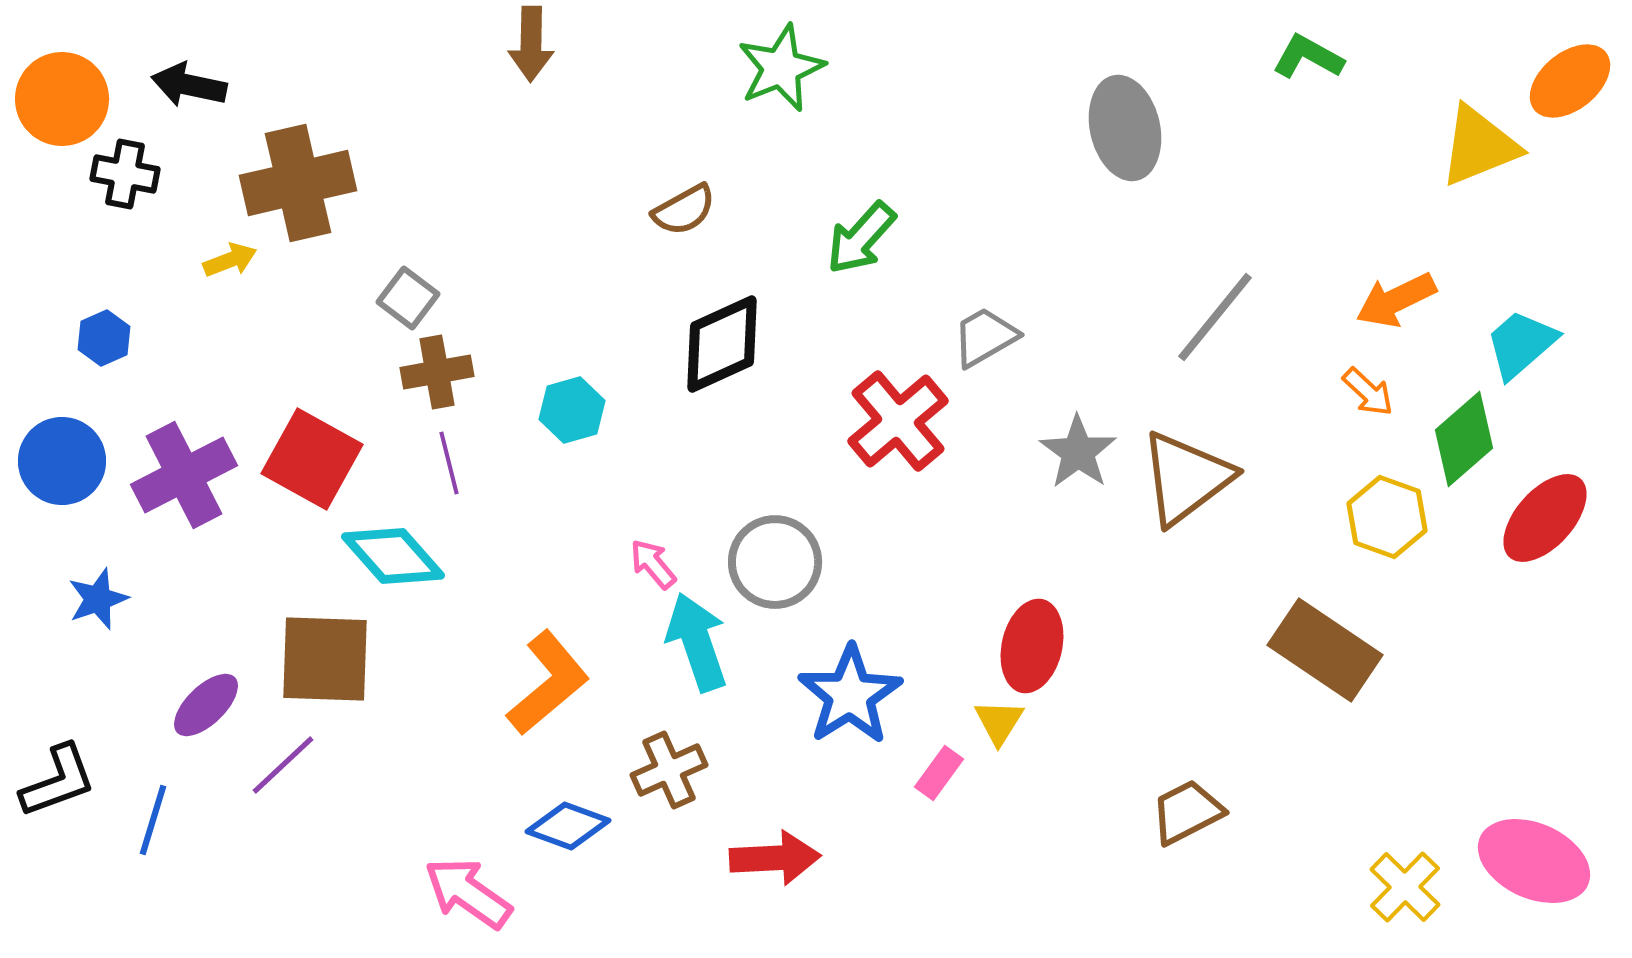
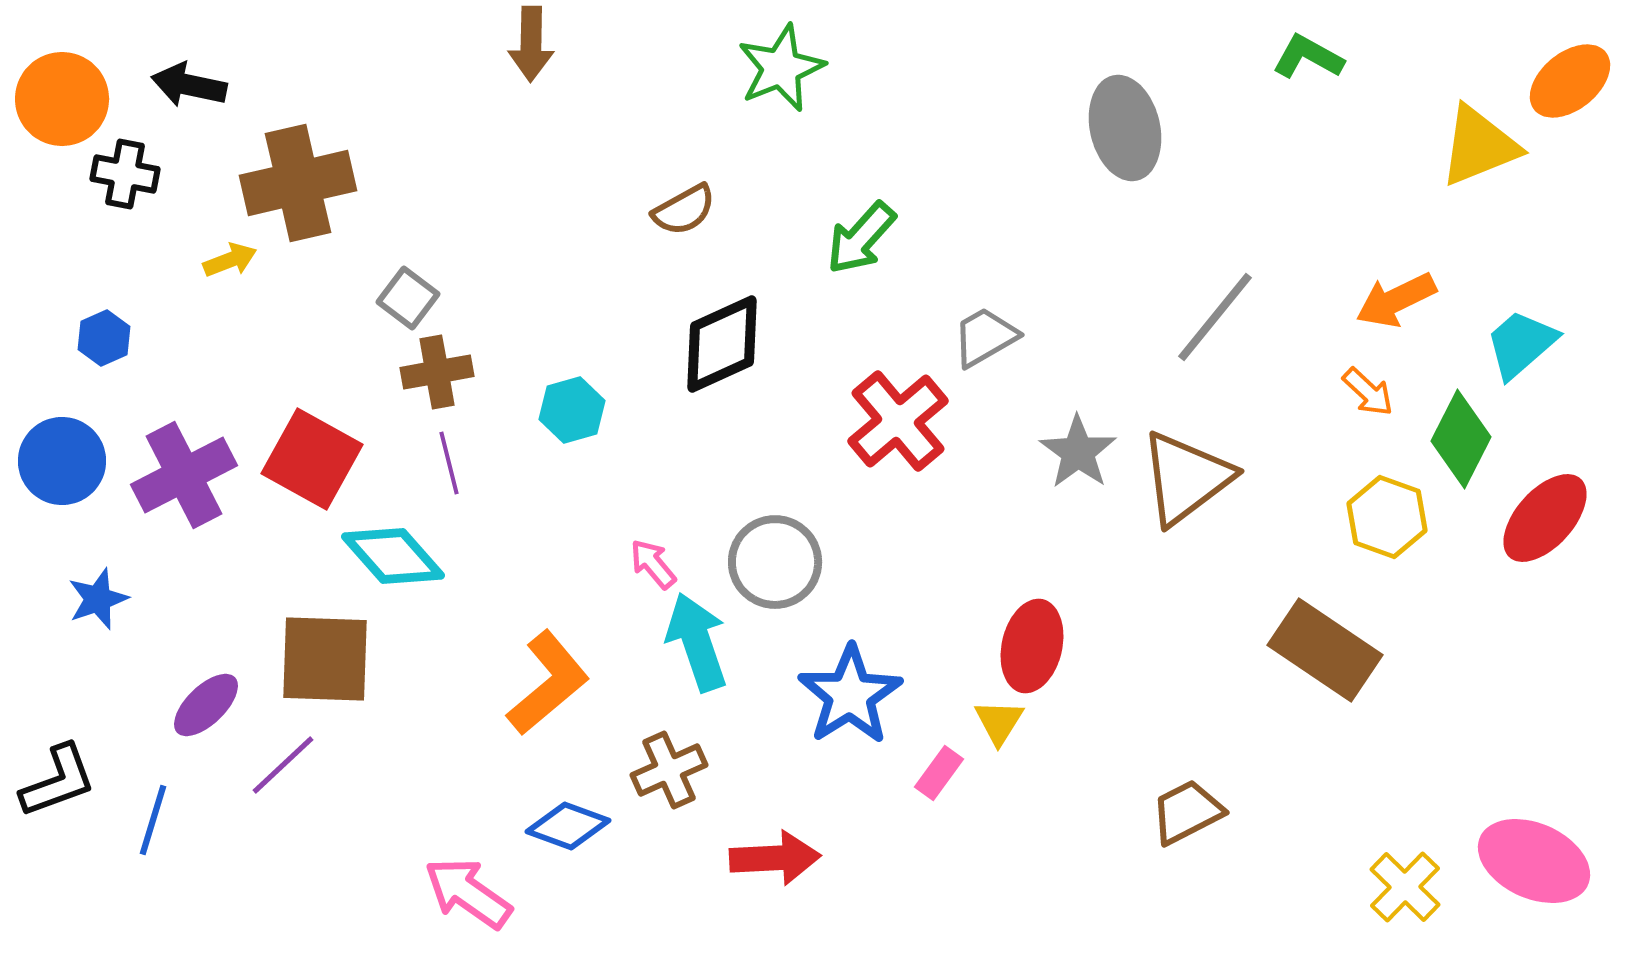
green diamond at (1464, 439): moved 3 px left; rotated 22 degrees counterclockwise
